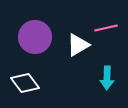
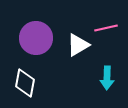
purple circle: moved 1 px right, 1 px down
white diamond: rotated 48 degrees clockwise
